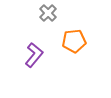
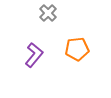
orange pentagon: moved 3 px right, 8 px down
